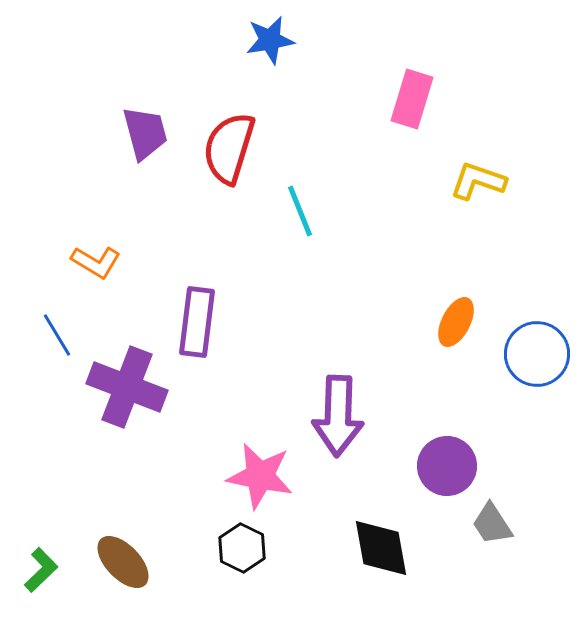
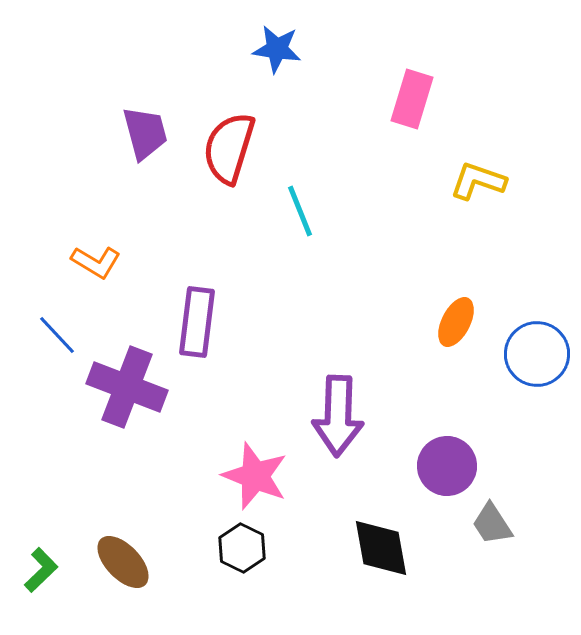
blue star: moved 7 px right, 9 px down; rotated 18 degrees clockwise
blue line: rotated 12 degrees counterclockwise
pink star: moved 5 px left; rotated 10 degrees clockwise
